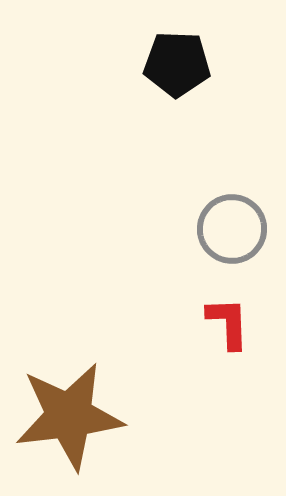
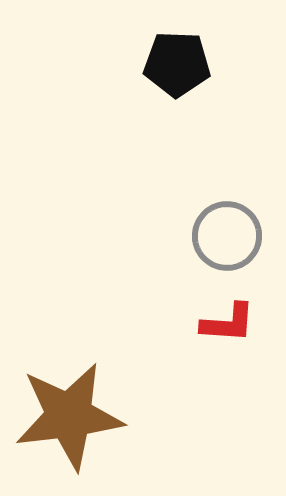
gray circle: moved 5 px left, 7 px down
red L-shape: rotated 96 degrees clockwise
